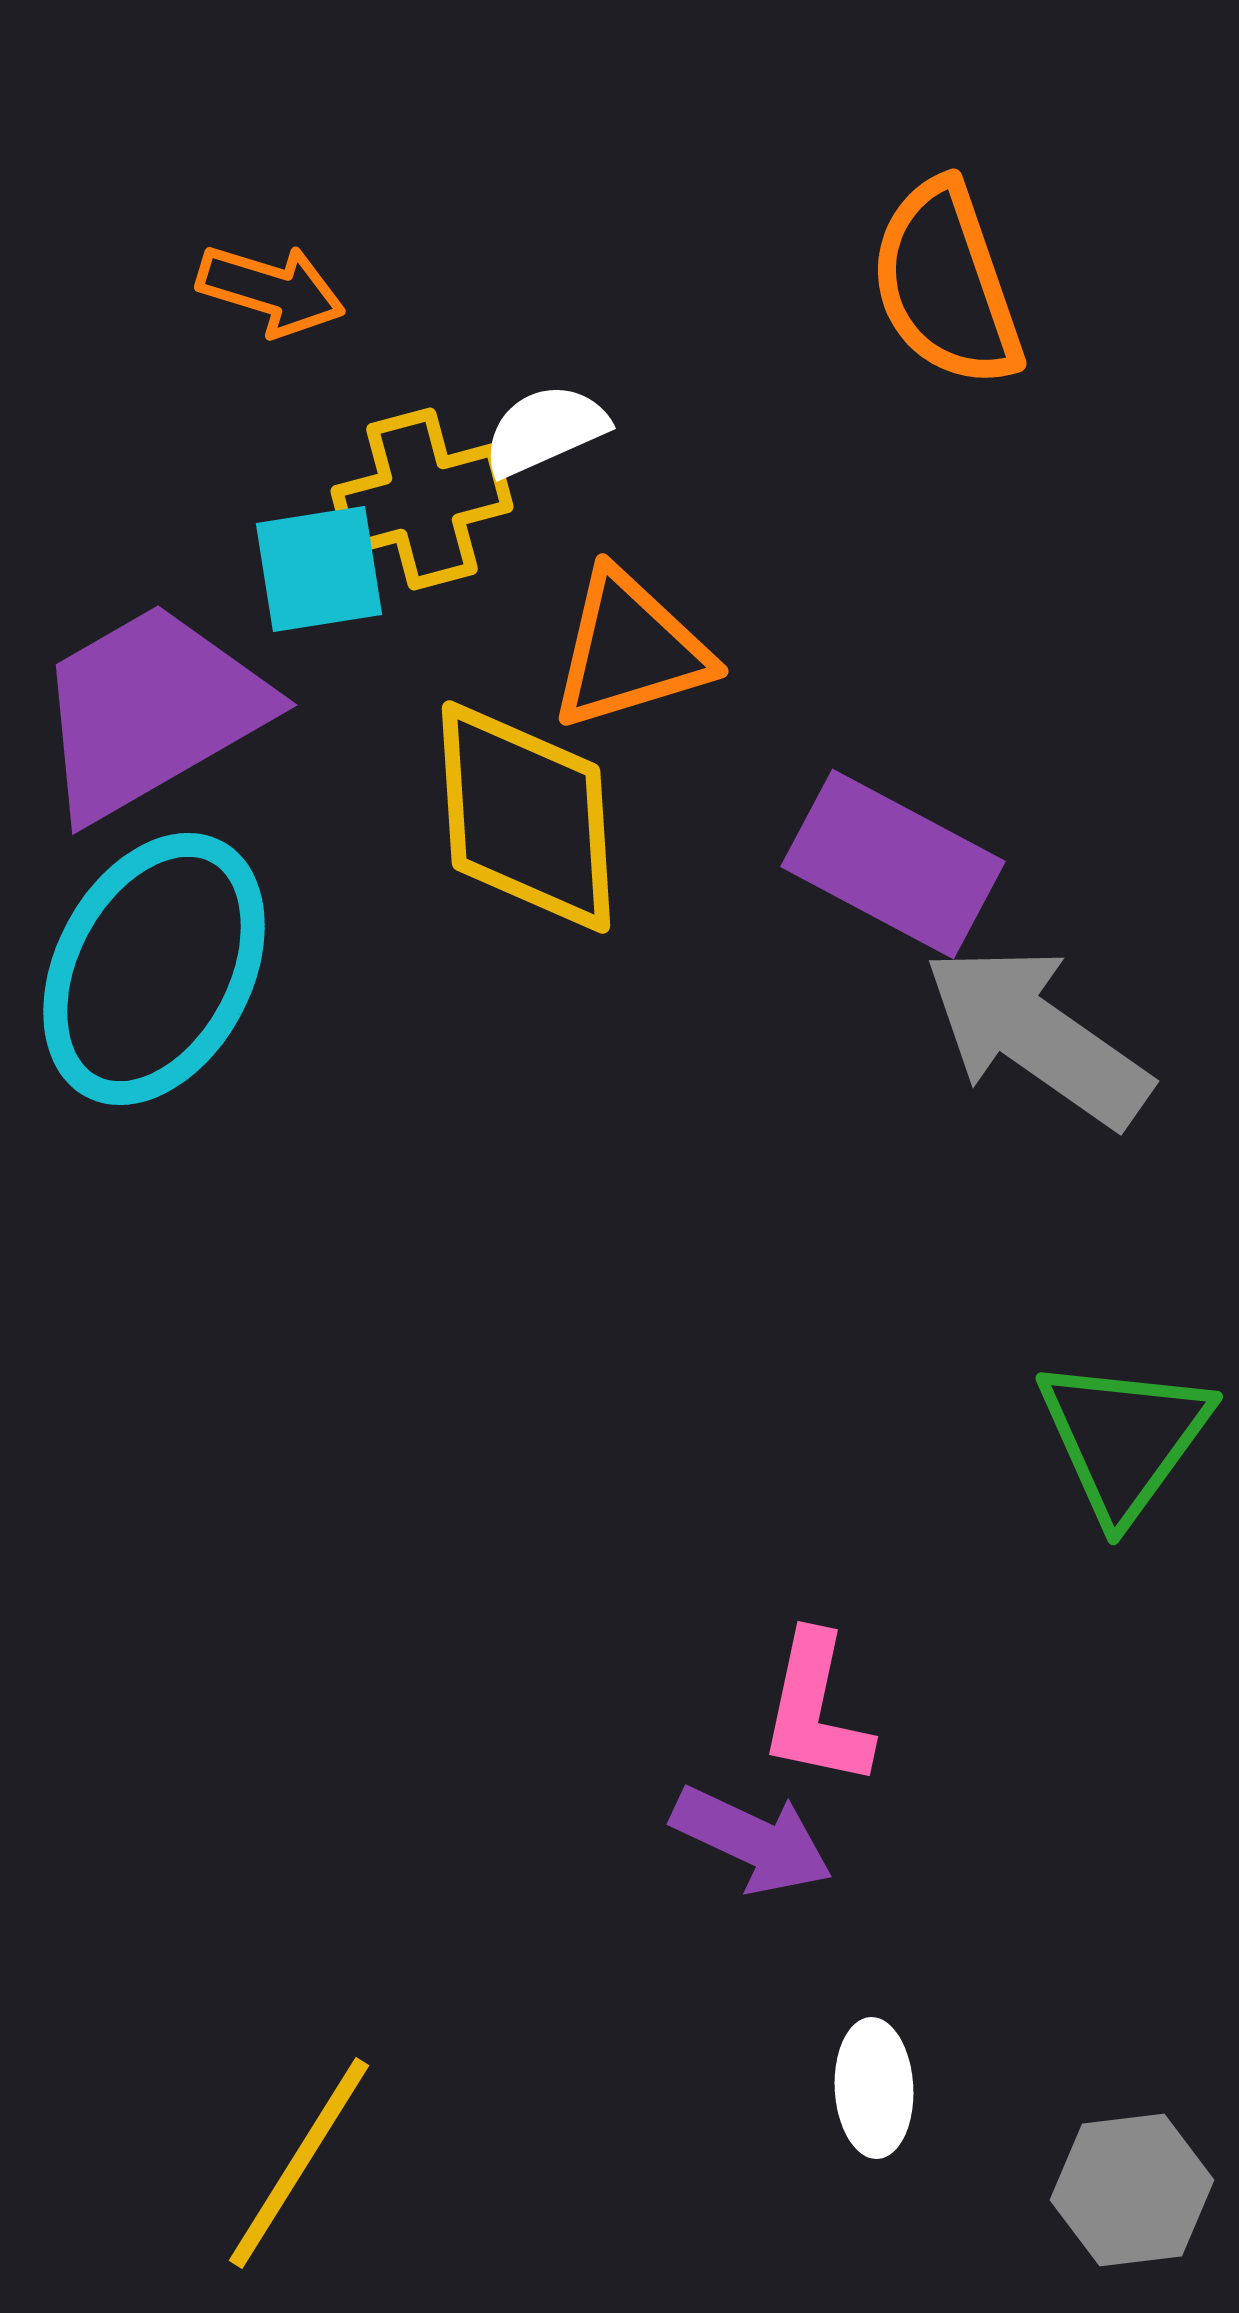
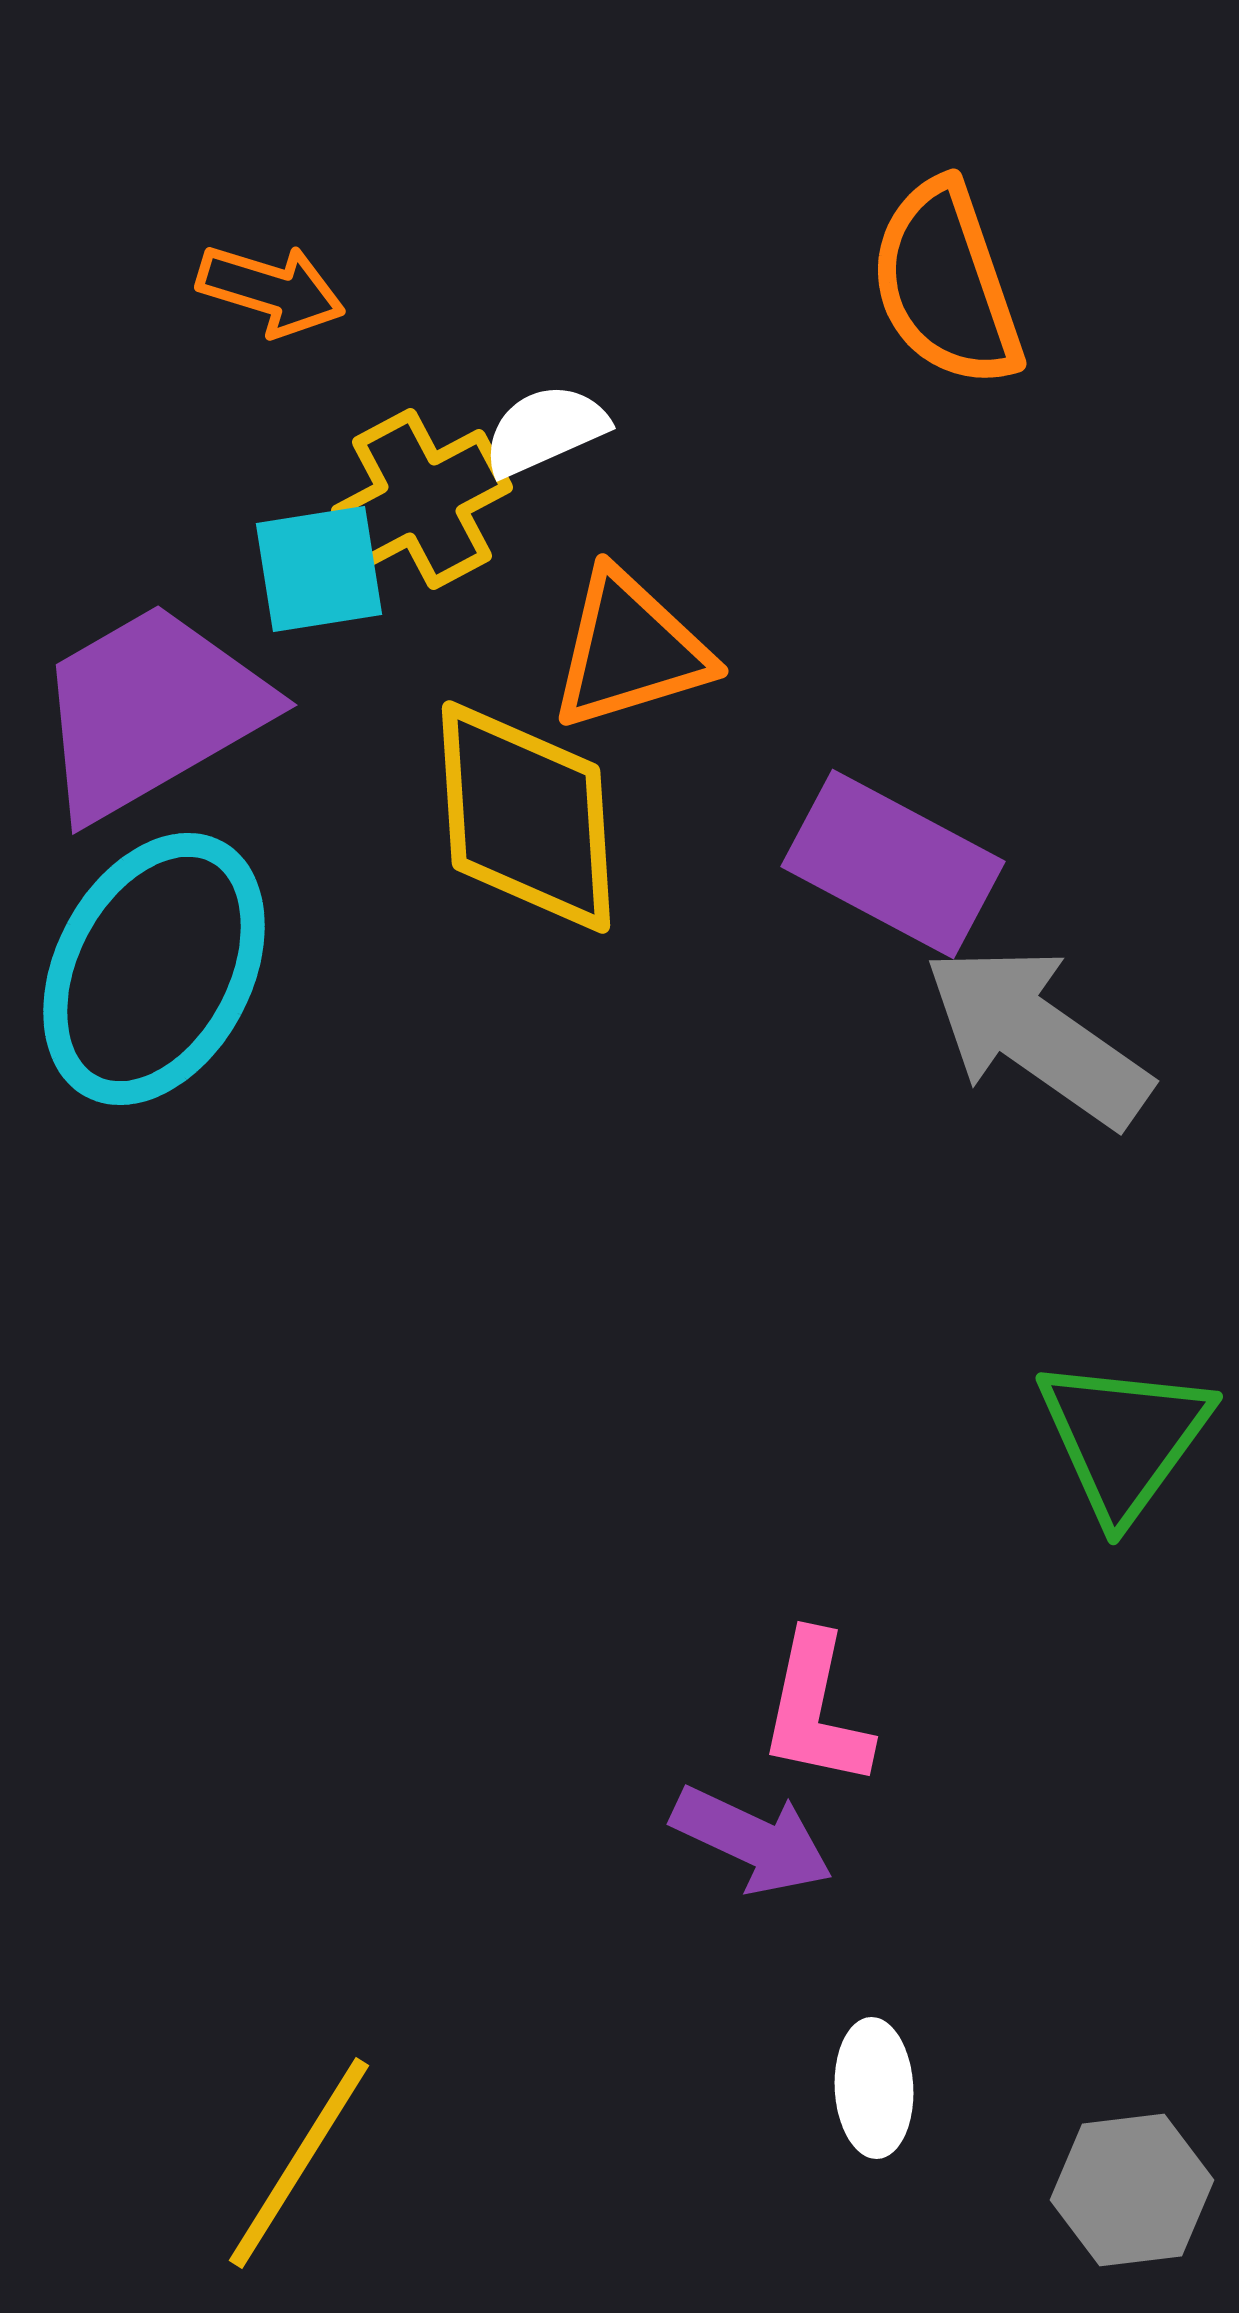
yellow cross: rotated 13 degrees counterclockwise
